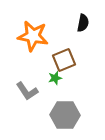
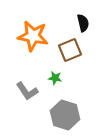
black semicircle: rotated 24 degrees counterclockwise
brown square: moved 6 px right, 10 px up
green star: rotated 24 degrees clockwise
gray hexagon: rotated 16 degrees clockwise
